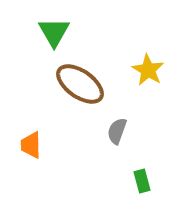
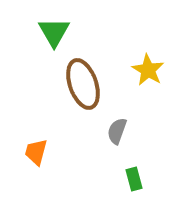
brown ellipse: moved 3 px right; rotated 36 degrees clockwise
orange trapezoid: moved 5 px right, 7 px down; rotated 16 degrees clockwise
green rectangle: moved 8 px left, 2 px up
